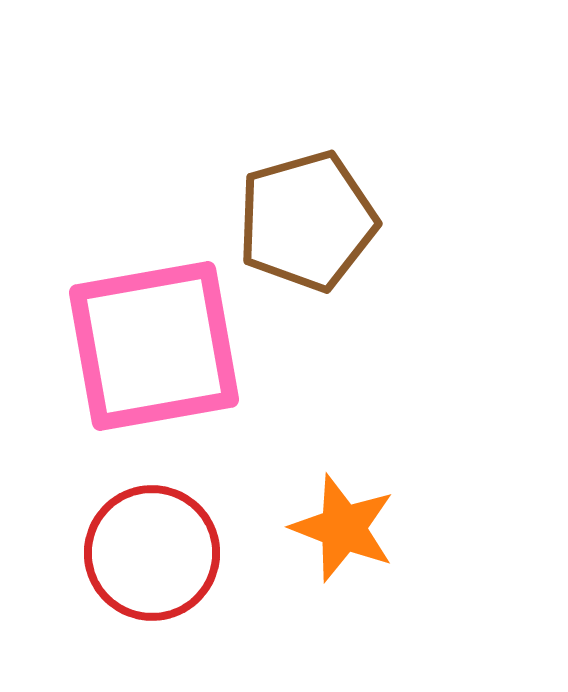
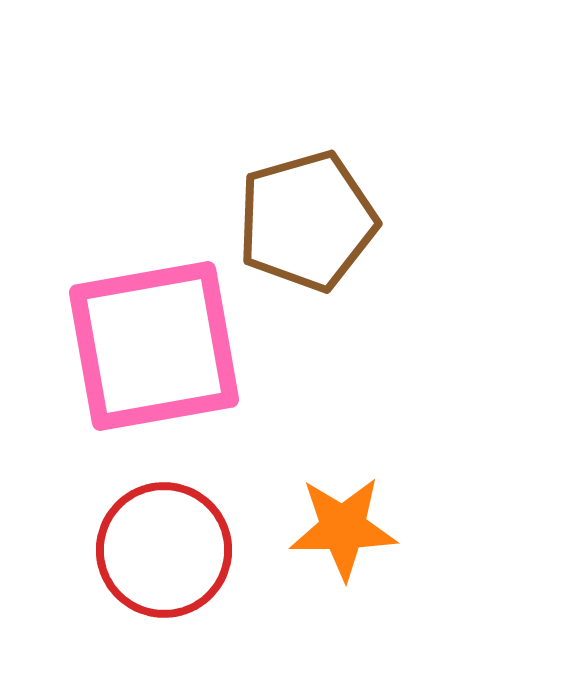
orange star: rotated 22 degrees counterclockwise
red circle: moved 12 px right, 3 px up
